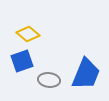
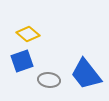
blue trapezoid: rotated 120 degrees clockwise
